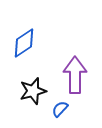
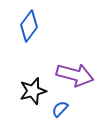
blue diamond: moved 5 px right, 17 px up; rotated 20 degrees counterclockwise
purple arrow: rotated 105 degrees clockwise
